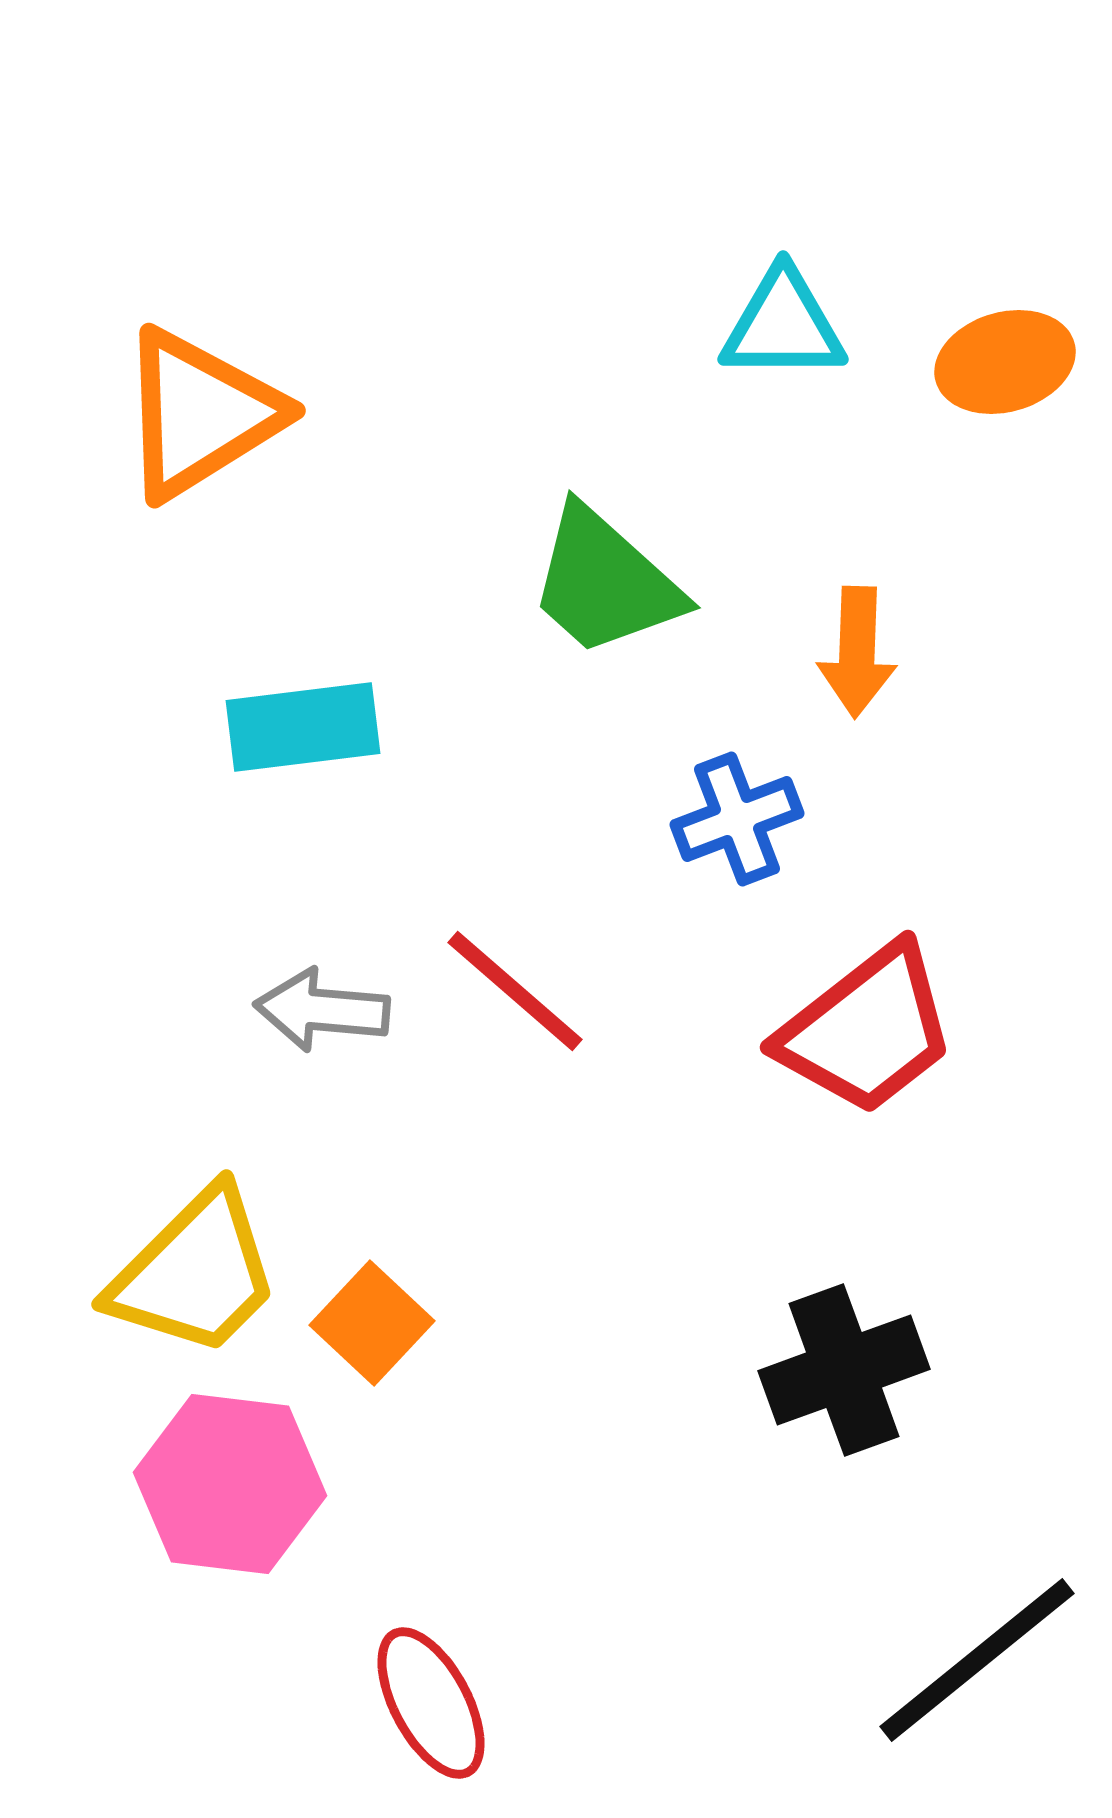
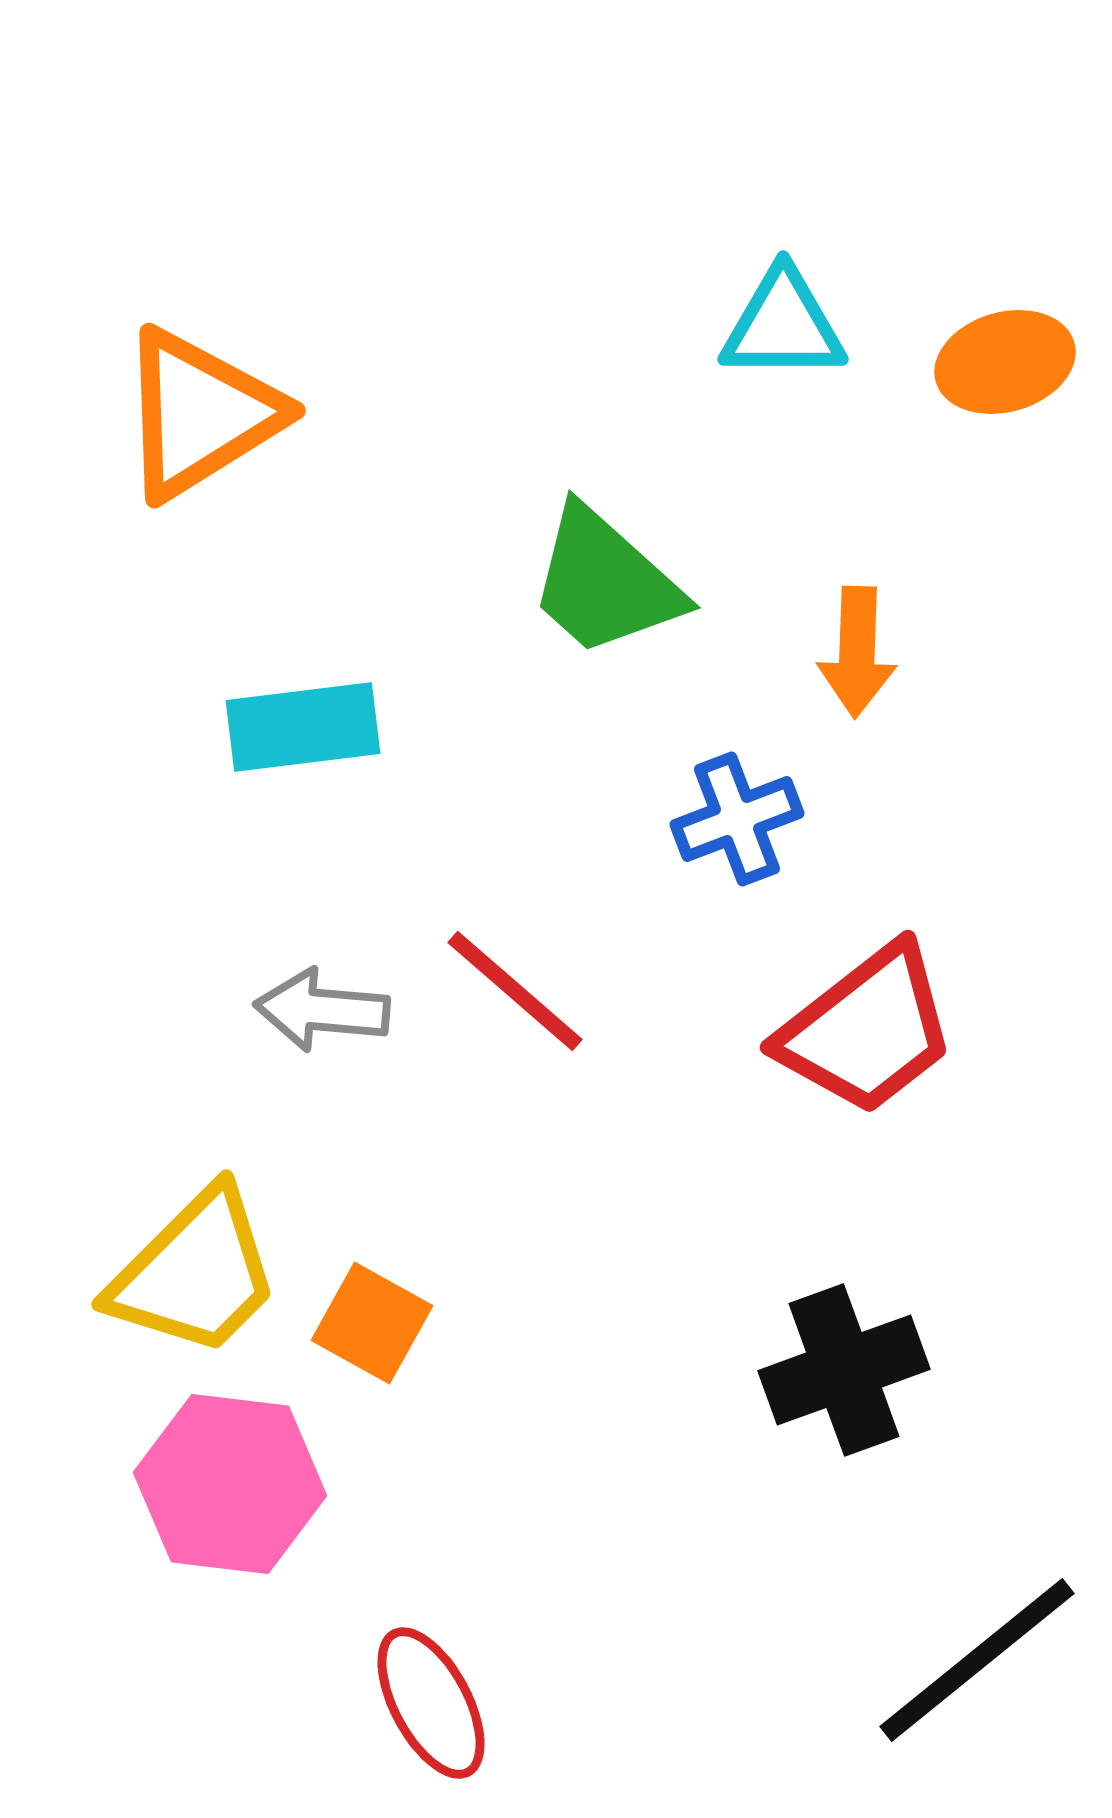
orange square: rotated 14 degrees counterclockwise
